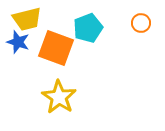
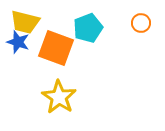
yellow trapezoid: moved 2 px left, 3 px down; rotated 28 degrees clockwise
